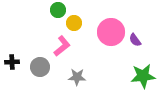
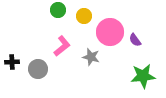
yellow circle: moved 10 px right, 7 px up
pink circle: moved 1 px left
gray circle: moved 2 px left, 2 px down
gray star: moved 14 px right, 20 px up; rotated 12 degrees clockwise
